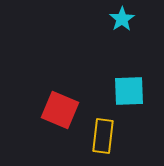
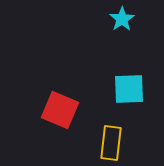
cyan square: moved 2 px up
yellow rectangle: moved 8 px right, 7 px down
